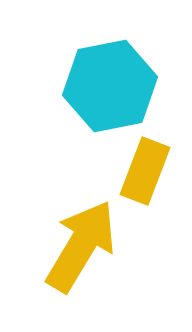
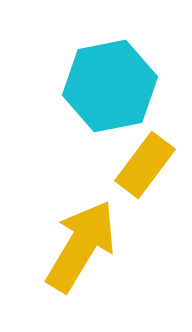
yellow rectangle: moved 6 px up; rotated 16 degrees clockwise
